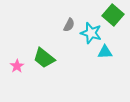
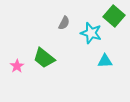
green square: moved 1 px right, 1 px down
gray semicircle: moved 5 px left, 2 px up
cyan triangle: moved 9 px down
